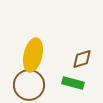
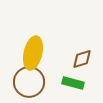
yellow ellipse: moved 2 px up
brown circle: moved 3 px up
